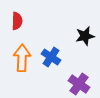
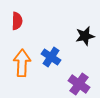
orange arrow: moved 5 px down
